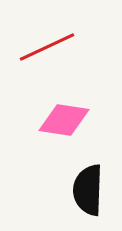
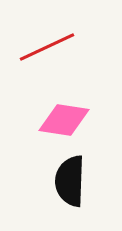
black semicircle: moved 18 px left, 9 px up
